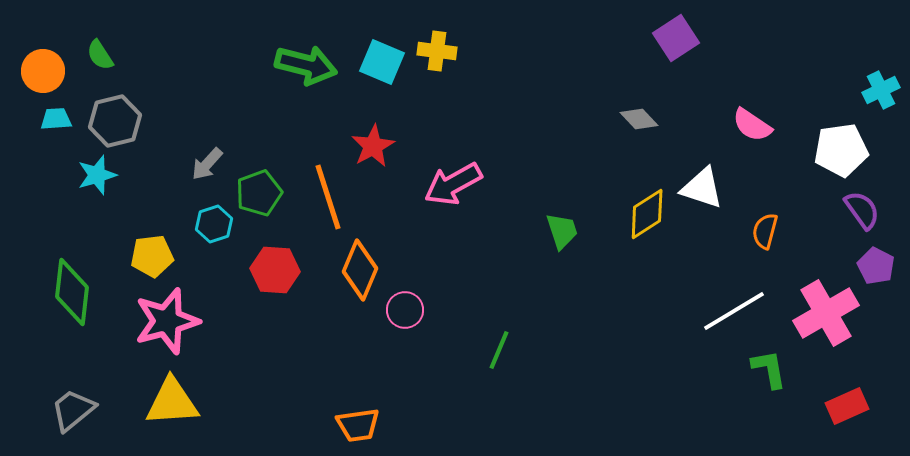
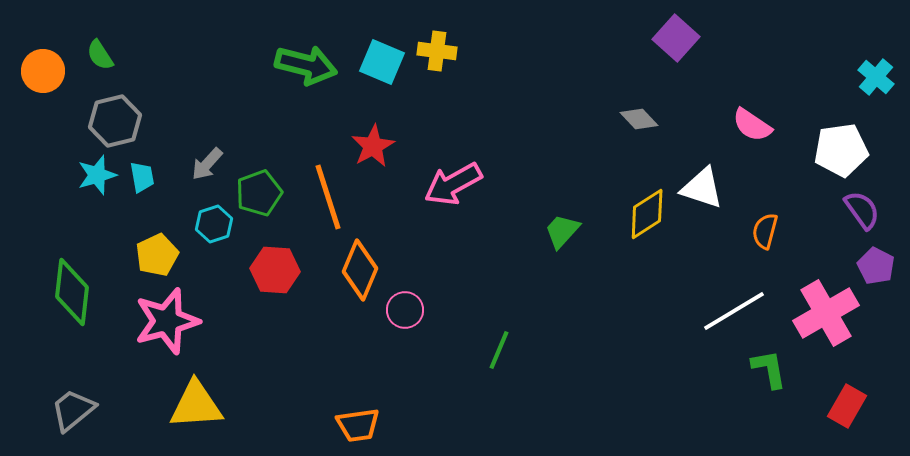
purple square: rotated 15 degrees counterclockwise
cyan cross: moved 5 px left, 13 px up; rotated 24 degrees counterclockwise
cyan trapezoid: moved 86 px right, 58 px down; rotated 84 degrees clockwise
green trapezoid: rotated 120 degrees counterclockwise
yellow pentagon: moved 5 px right, 1 px up; rotated 18 degrees counterclockwise
yellow triangle: moved 24 px right, 3 px down
red rectangle: rotated 36 degrees counterclockwise
